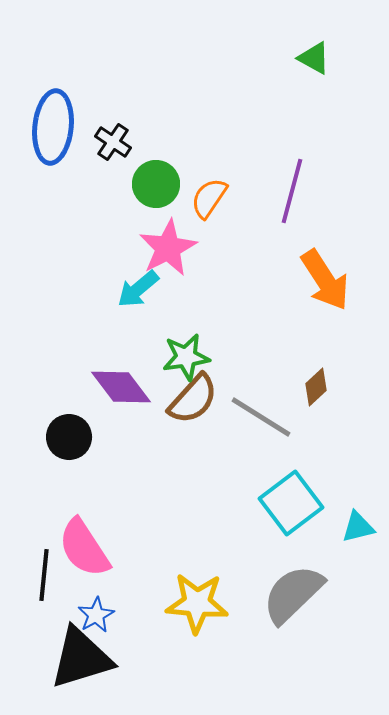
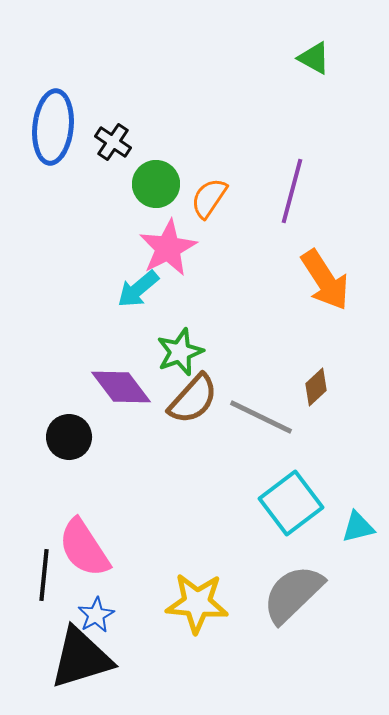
green star: moved 6 px left, 5 px up; rotated 12 degrees counterclockwise
gray line: rotated 6 degrees counterclockwise
